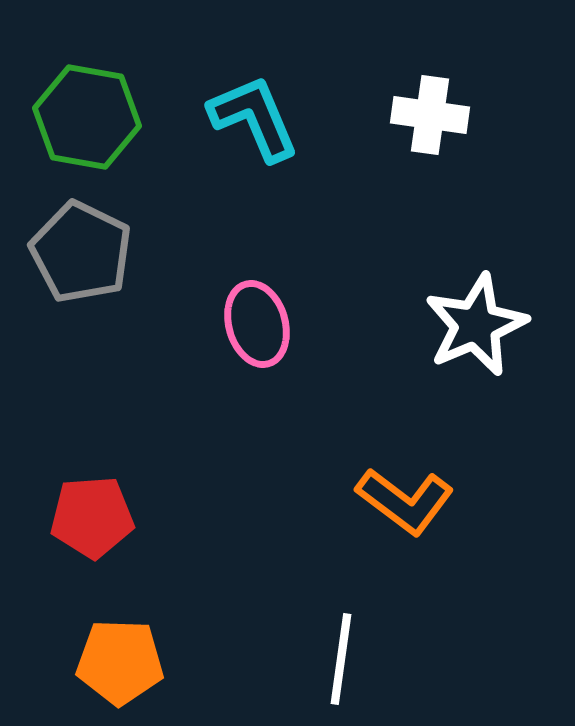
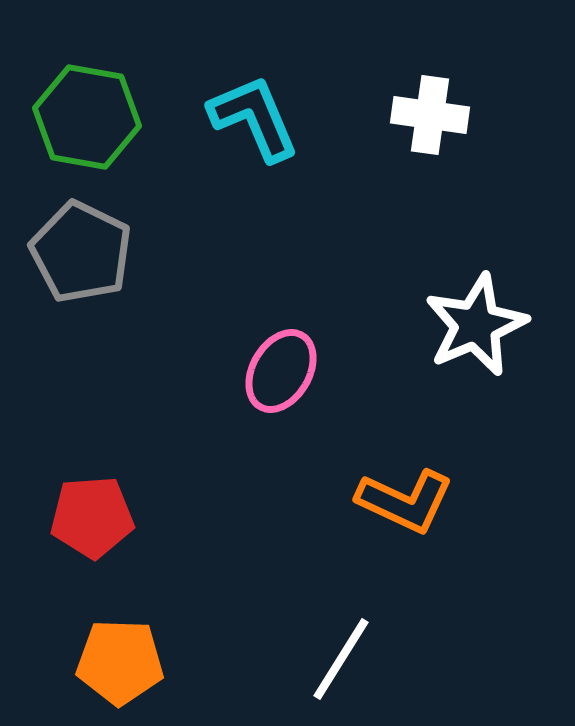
pink ellipse: moved 24 px right, 47 px down; rotated 46 degrees clockwise
orange L-shape: rotated 12 degrees counterclockwise
white line: rotated 24 degrees clockwise
